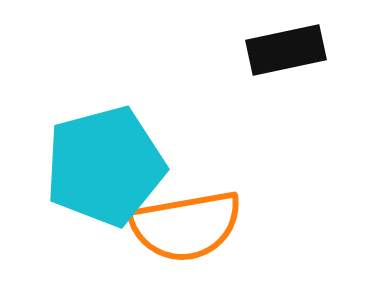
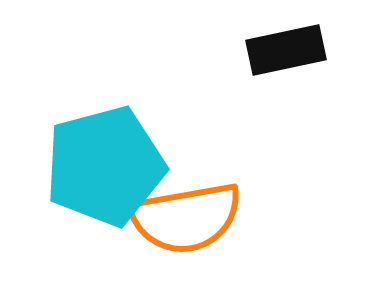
orange semicircle: moved 8 px up
